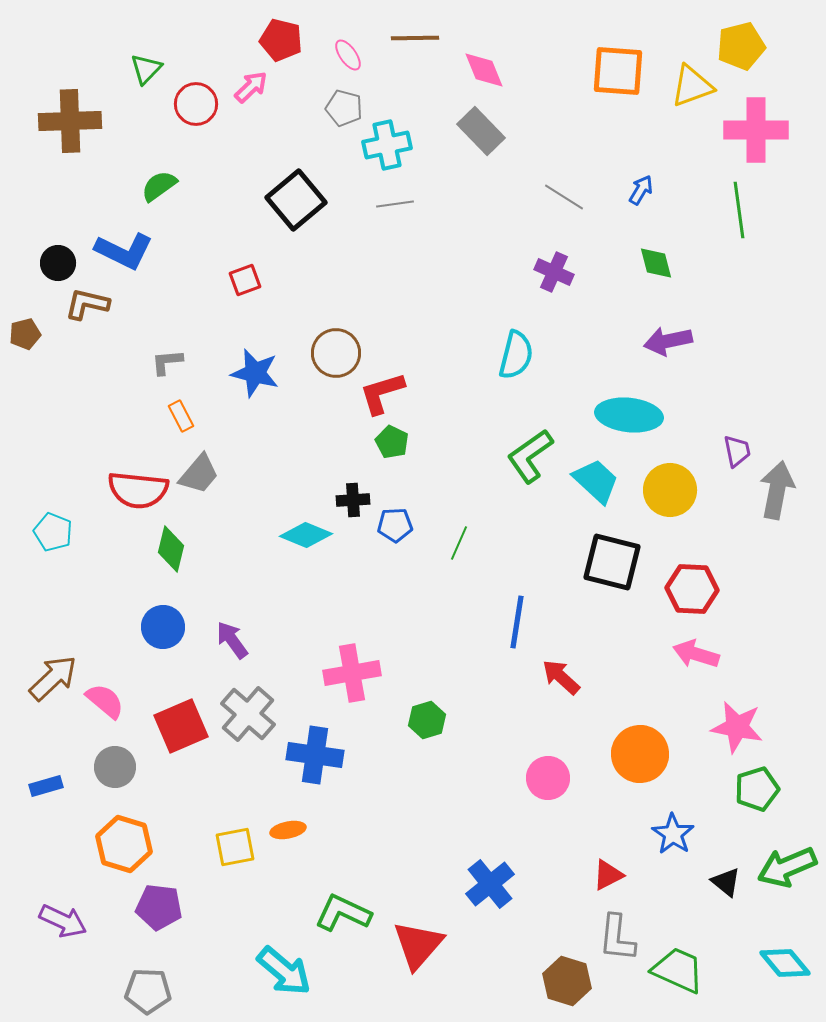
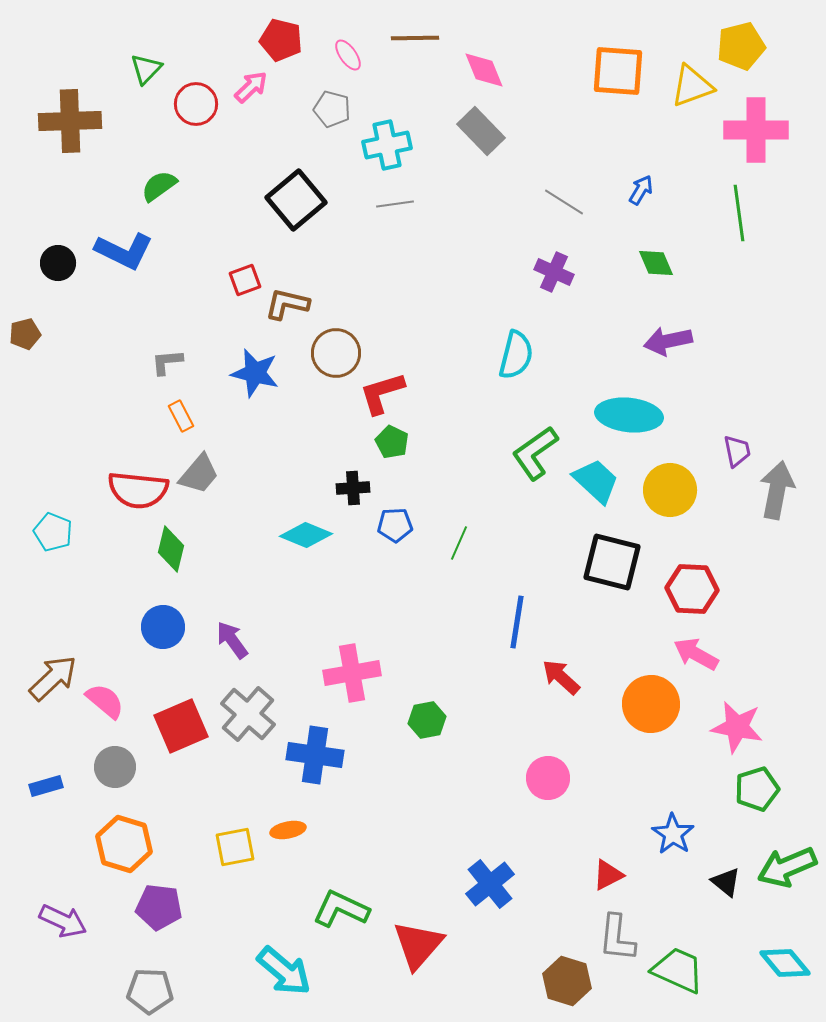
gray pentagon at (344, 108): moved 12 px left, 1 px down
gray line at (564, 197): moved 5 px down
green line at (739, 210): moved 3 px down
green diamond at (656, 263): rotated 9 degrees counterclockwise
brown L-shape at (87, 304): moved 200 px right
green L-shape at (530, 456): moved 5 px right, 3 px up
black cross at (353, 500): moved 12 px up
pink arrow at (696, 654): rotated 12 degrees clockwise
green hexagon at (427, 720): rotated 6 degrees clockwise
orange circle at (640, 754): moved 11 px right, 50 px up
green L-shape at (343, 913): moved 2 px left, 4 px up
gray pentagon at (148, 991): moved 2 px right
